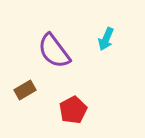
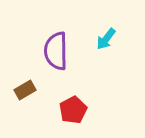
cyan arrow: rotated 15 degrees clockwise
purple semicircle: moved 2 px right; rotated 36 degrees clockwise
